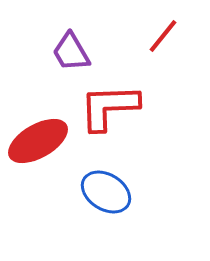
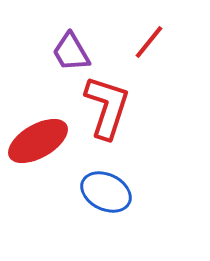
red line: moved 14 px left, 6 px down
red L-shape: moved 2 px left; rotated 110 degrees clockwise
blue ellipse: rotated 6 degrees counterclockwise
